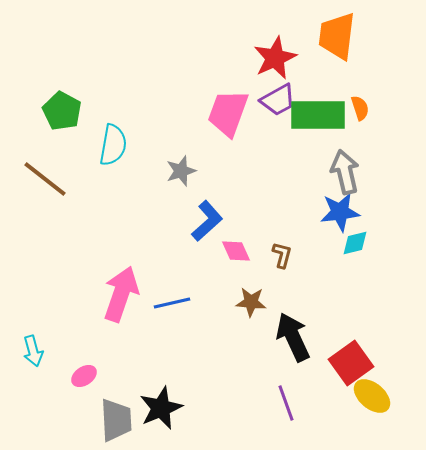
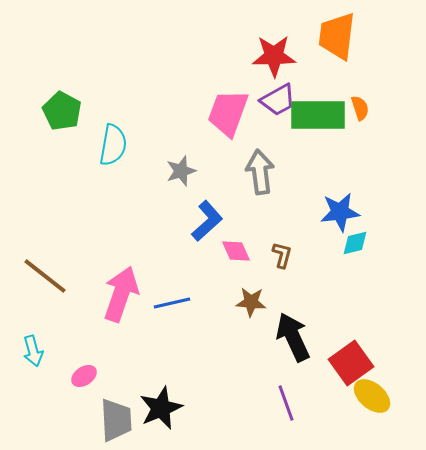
red star: moved 1 px left, 2 px up; rotated 24 degrees clockwise
gray arrow: moved 85 px left; rotated 6 degrees clockwise
brown line: moved 97 px down
